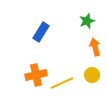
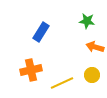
green star: rotated 28 degrees clockwise
orange arrow: rotated 60 degrees counterclockwise
orange cross: moved 5 px left, 5 px up
